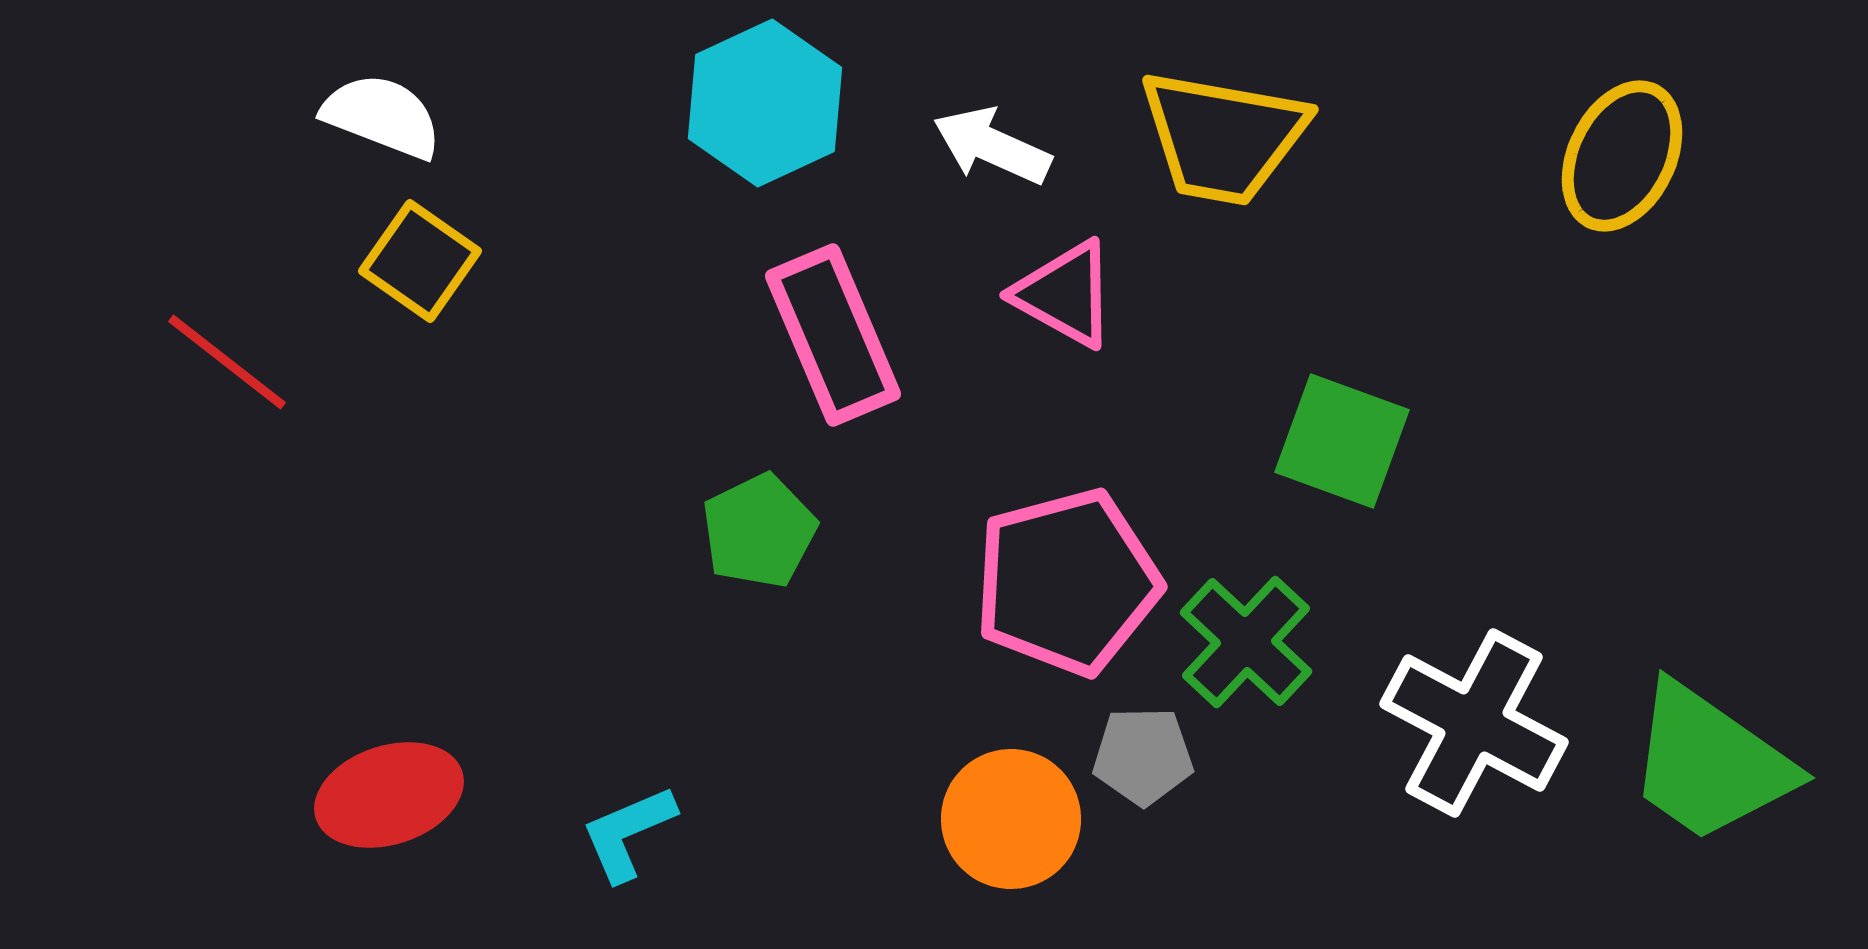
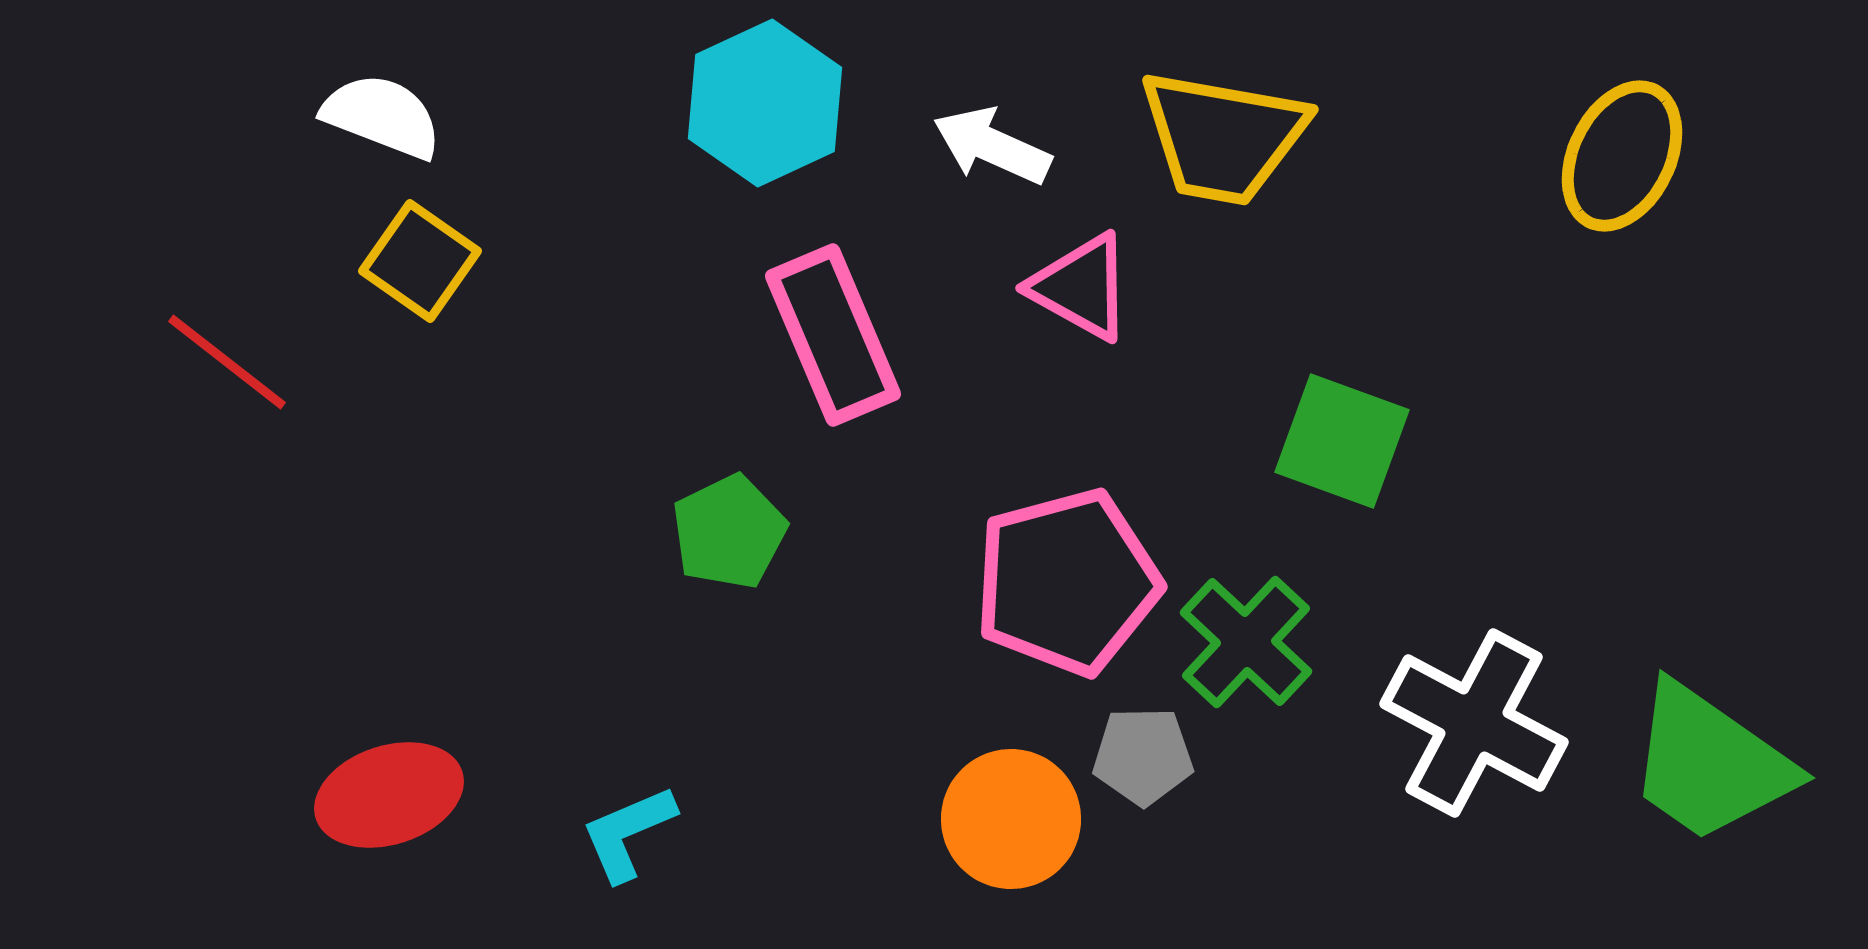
pink triangle: moved 16 px right, 7 px up
green pentagon: moved 30 px left, 1 px down
